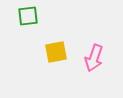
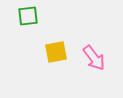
pink arrow: rotated 56 degrees counterclockwise
